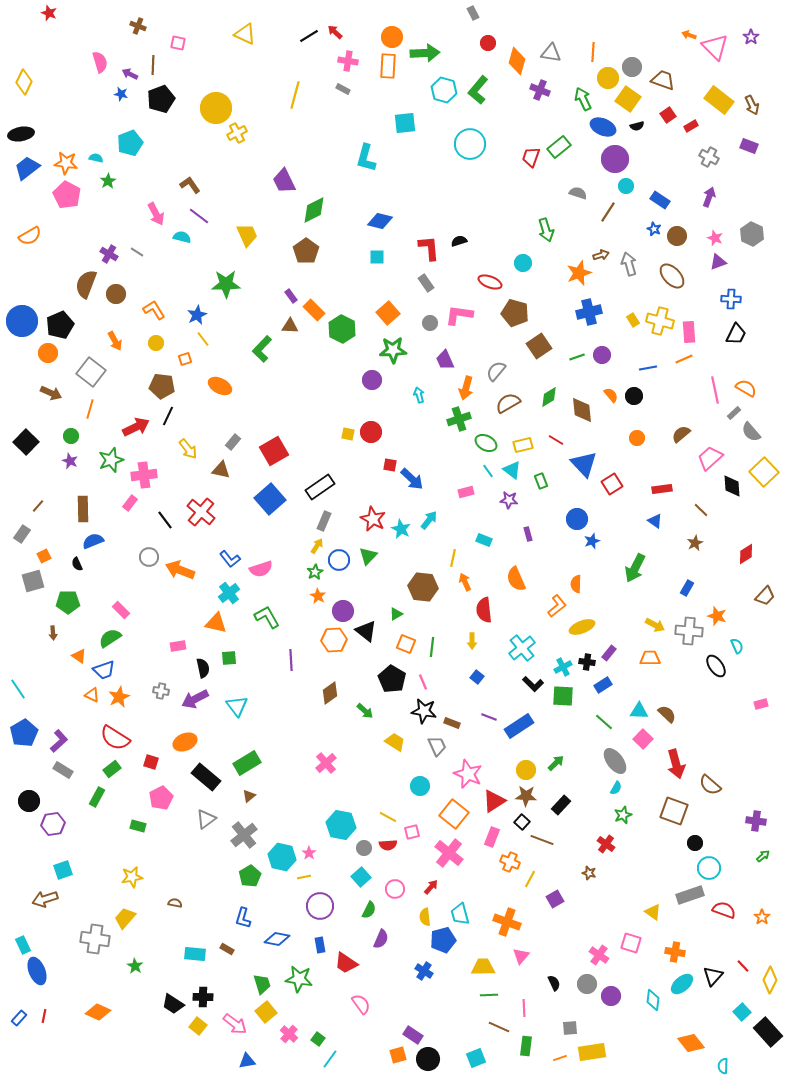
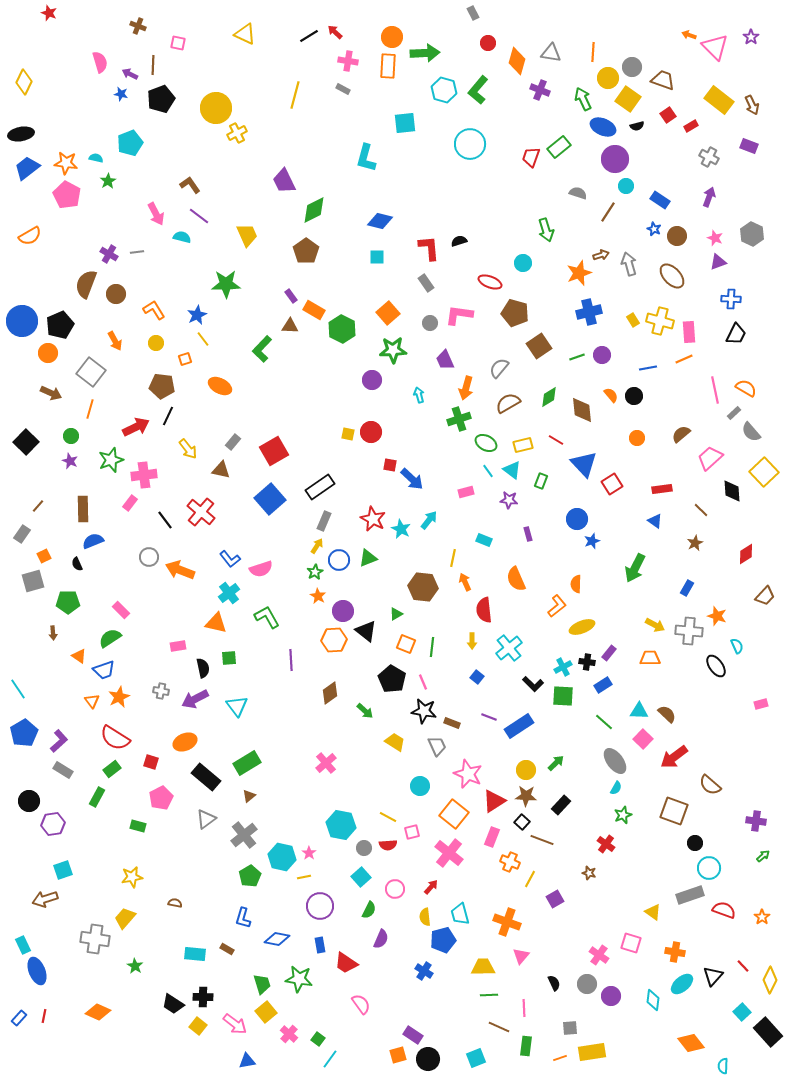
gray line at (137, 252): rotated 40 degrees counterclockwise
orange rectangle at (314, 310): rotated 15 degrees counterclockwise
gray semicircle at (496, 371): moved 3 px right, 3 px up
green rectangle at (541, 481): rotated 42 degrees clockwise
black diamond at (732, 486): moved 5 px down
green triangle at (368, 556): moved 2 px down; rotated 24 degrees clockwise
cyan cross at (522, 648): moved 13 px left
orange triangle at (92, 695): moved 6 px down; rotated 28 degrees clockwise
red arrow at (676, 764): moved 2 px left, 7 px up; rotated 68 degrees clockwise
